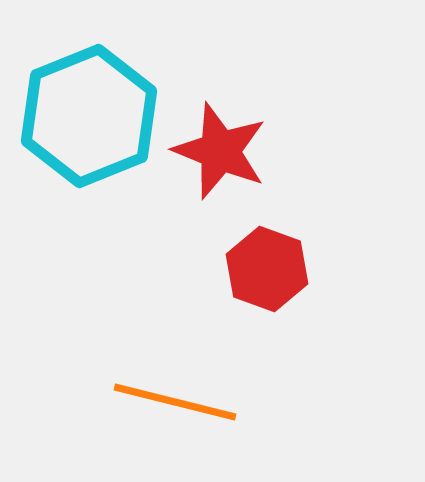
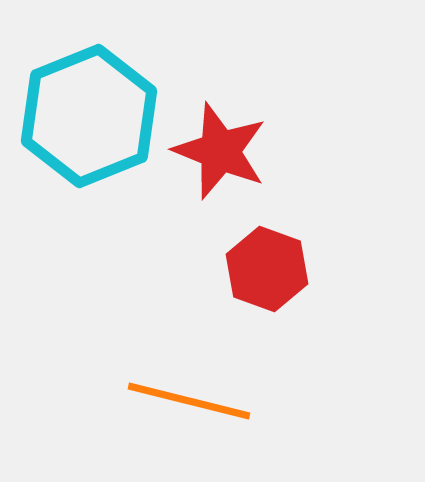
orange line: moved 14 px right, 1 px up
